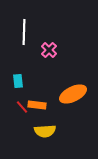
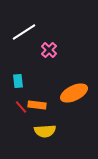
white line: rotated 55 degrees clockwise
orange ellipse: moved 1 px right, 1 px up
red line: moved 1 px left
